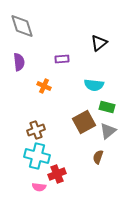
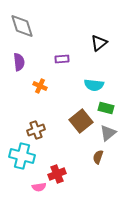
orange cross: moved 4 px left
green rectangle: moved 1 px left, 1 px down
brown square: moved 3 px left, 1 px up; rotated 10 degrees counterclockwise
gray triangle: moved 2 px down
cyan cross: moved 15 px left
pink semicircle: rotated 16 degrees counterclockwise
